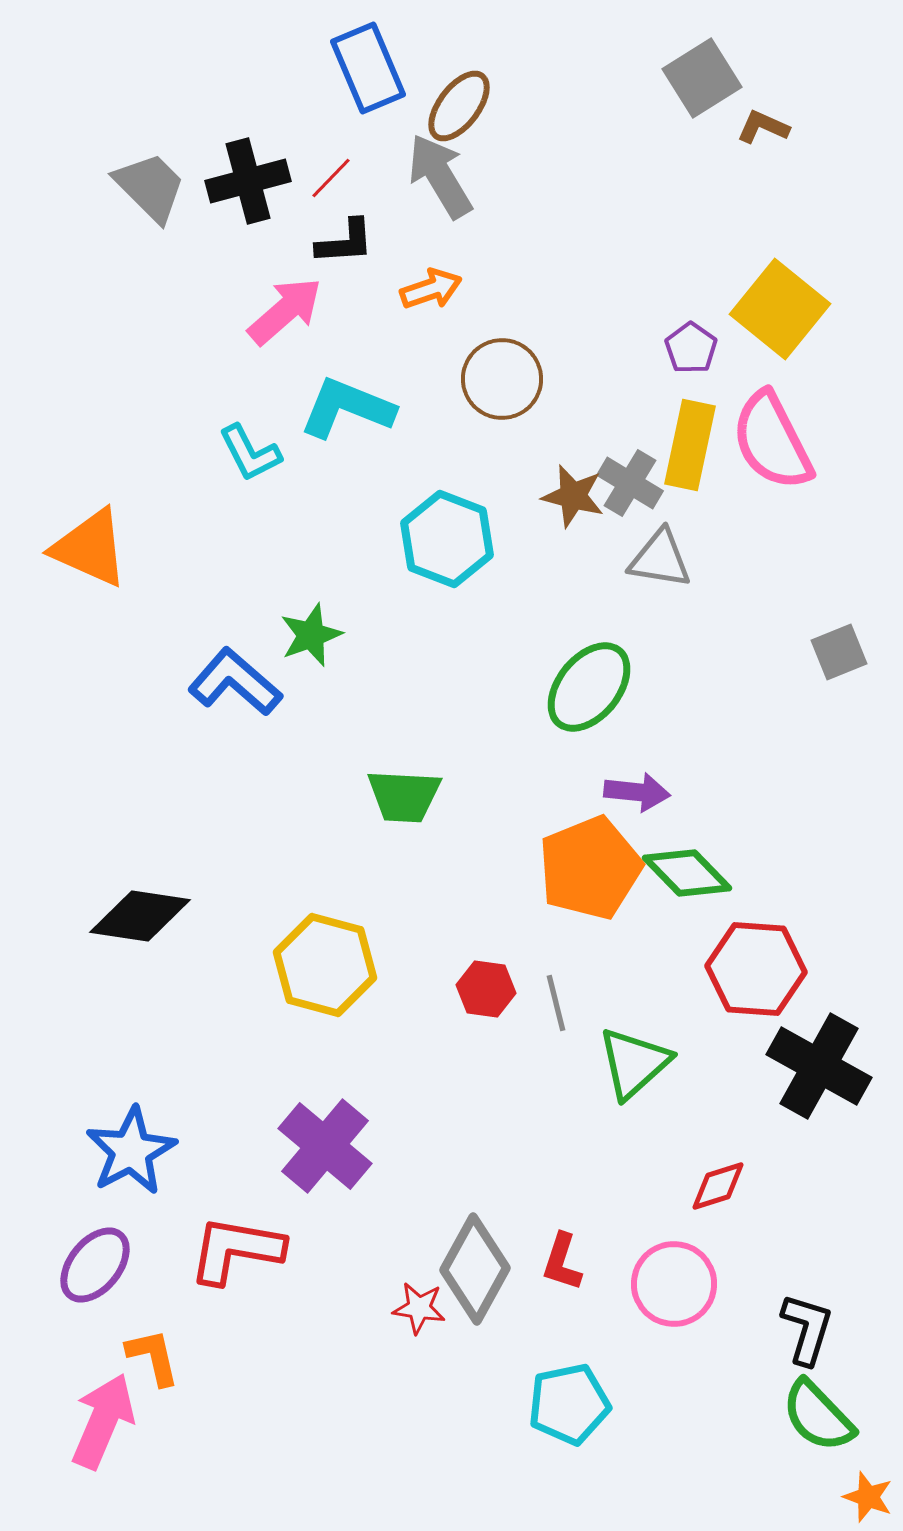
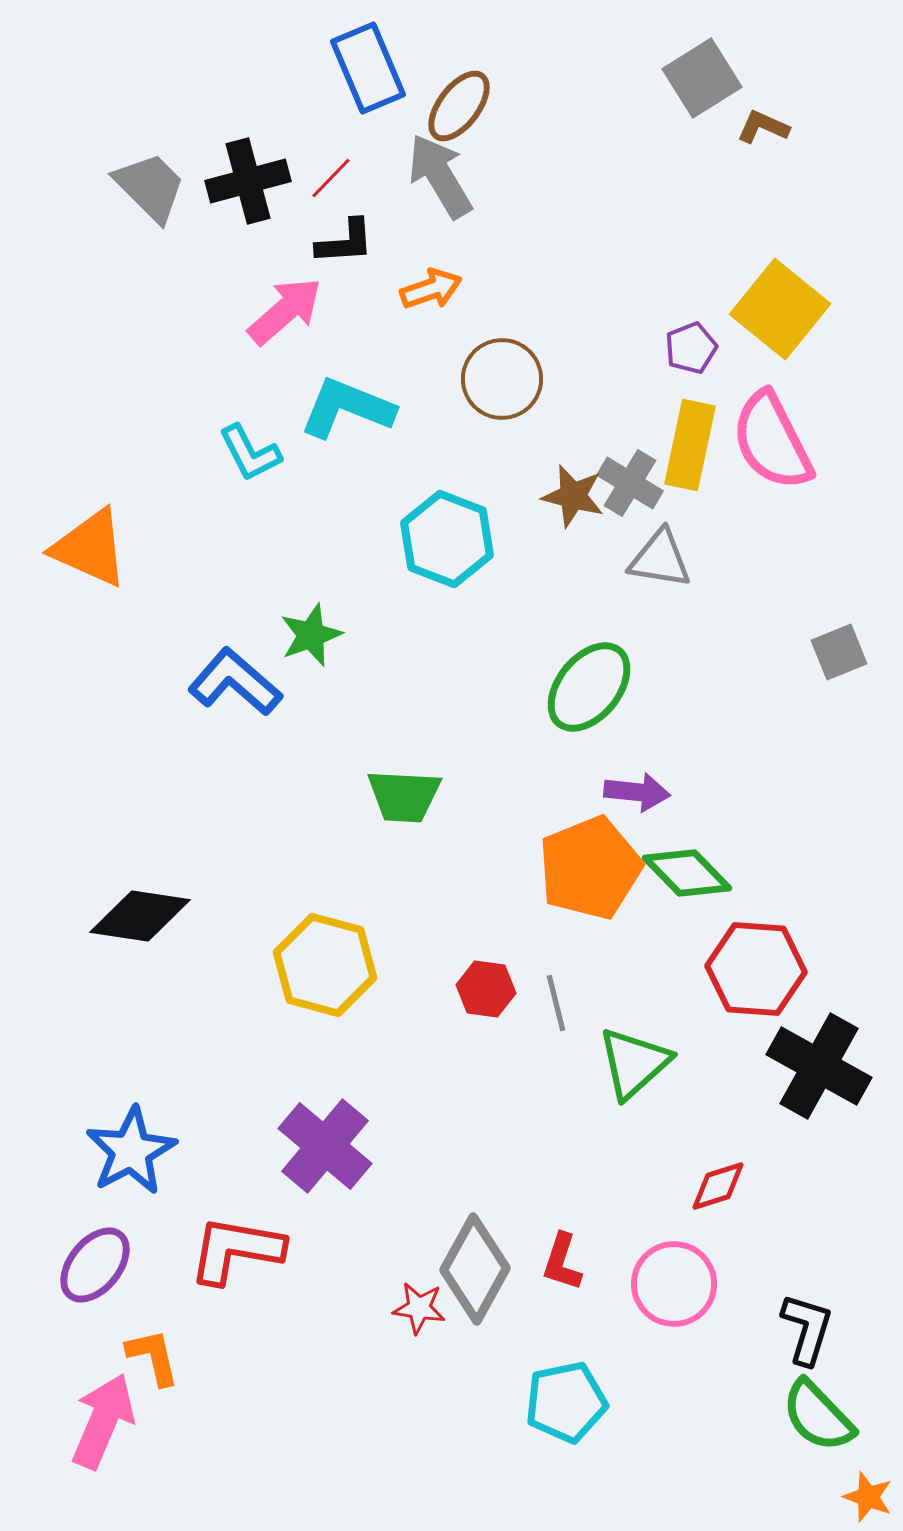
purple pentagon at (691, 348): rotated 15 degrees clockwise
cyan pentagon at (569, 1404): moved 3 px left, 2 px up
